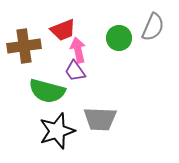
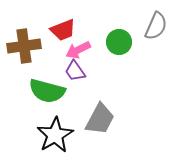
gray semicircle: moved 3 px right, 1 px up
green circle: moved 4 px down
pink arrow: rotated 105 degrees counterclockwise
gray trapezoid: rotated 64 degrees counterclockwise
black star: moved 2 px left, 4 px down; rotated 12 degrees counterclockwise
